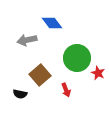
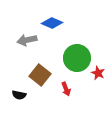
blue diamond: rotated 30 degrees counterclockwise
brown square: rotated 10 degrees counterclockwise
red arrow: moved 1 px up
black semicircle: moved 1 px left, 1 px down
